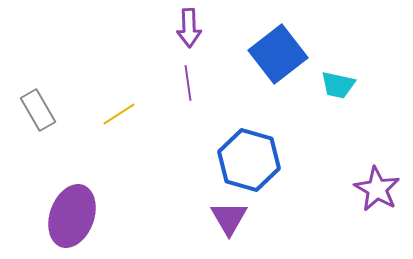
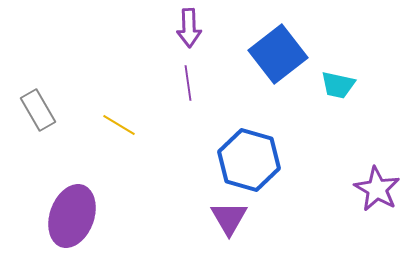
yellow line: moved 11 px down; rotated 64 degrees clockwise
